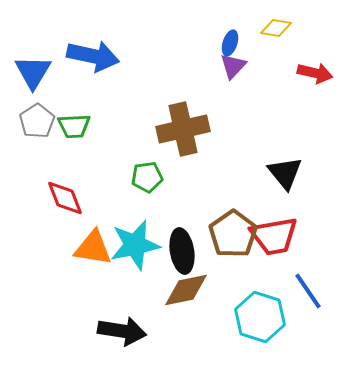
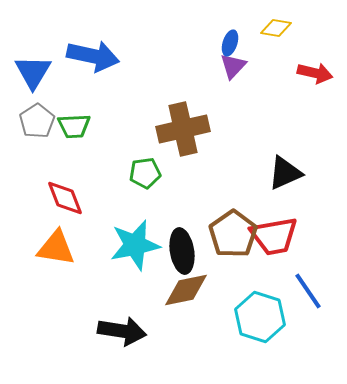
black triangle: rotated 45 degrees clockwise
green pentagon: moved 2 px left, 4 px up
orange triangle: moved 37 px left
